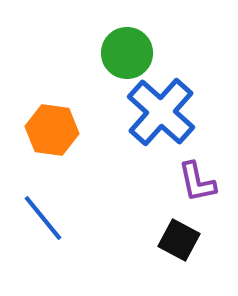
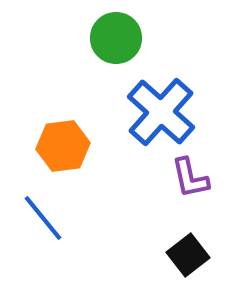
green circle: moved 11 px left, 15 px up
orange hexagon: moved 11 px right, 16 px down; rotated 15 degrees counterclockwise
purple L-shape: moved 7 px left, 4 px up
black square: moved 9 px right, 15 px down; rotated 24 degrees clockwise
